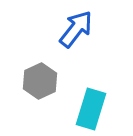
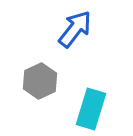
blue arrow: moved 1 px left
